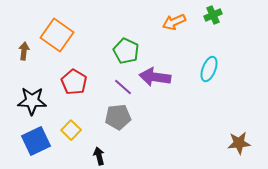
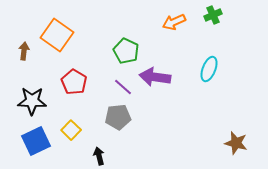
brown star: moved 3 px left; rotated 20 degrees clockwise
